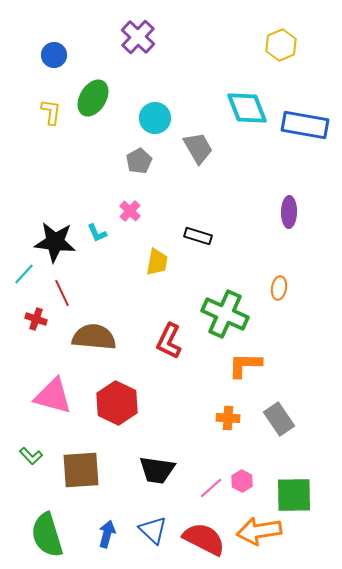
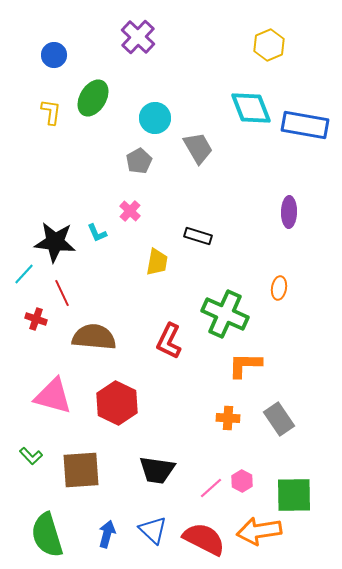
yellow hexagon: moved 12 px left
cyan diamond: moved 4 px right
